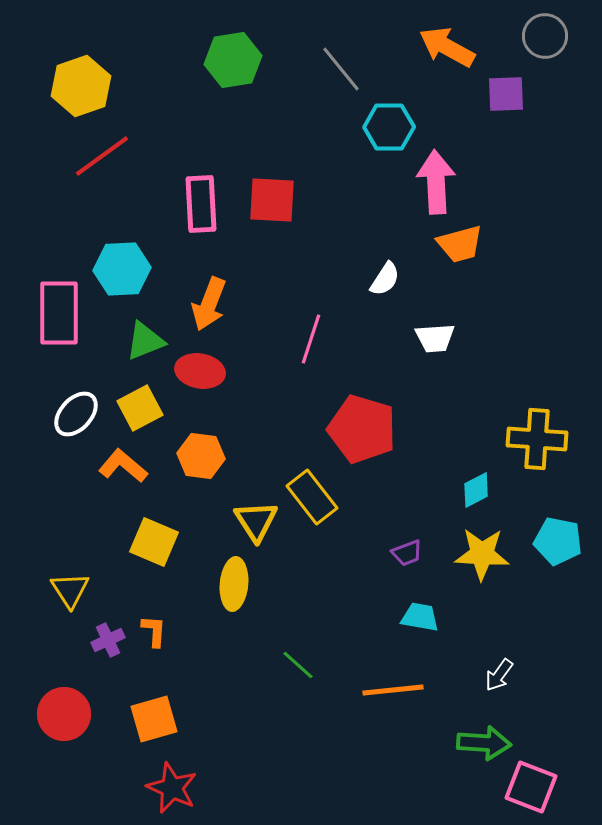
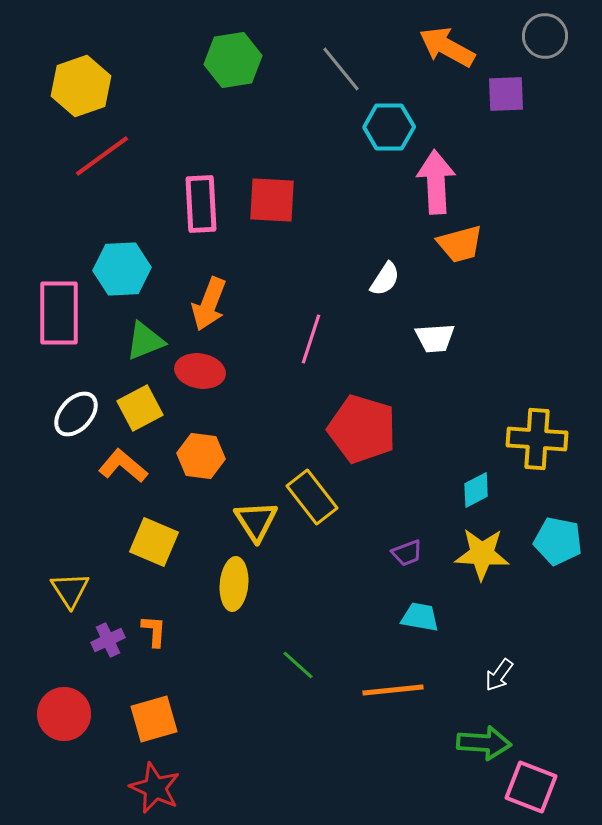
red star at (172, 788): moved 17 px left
